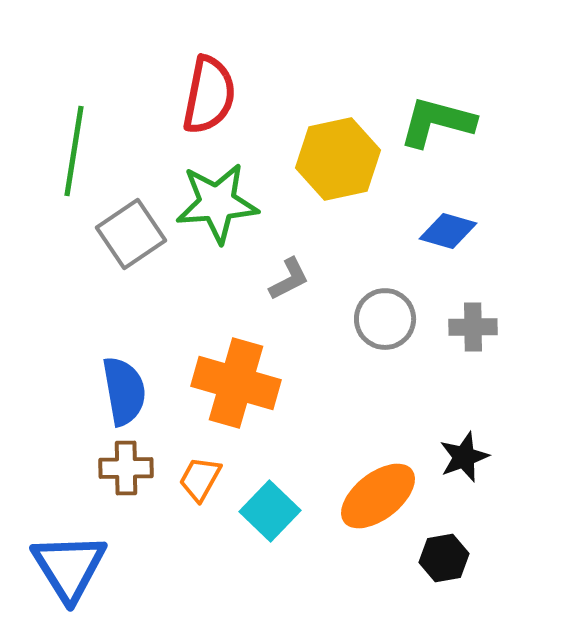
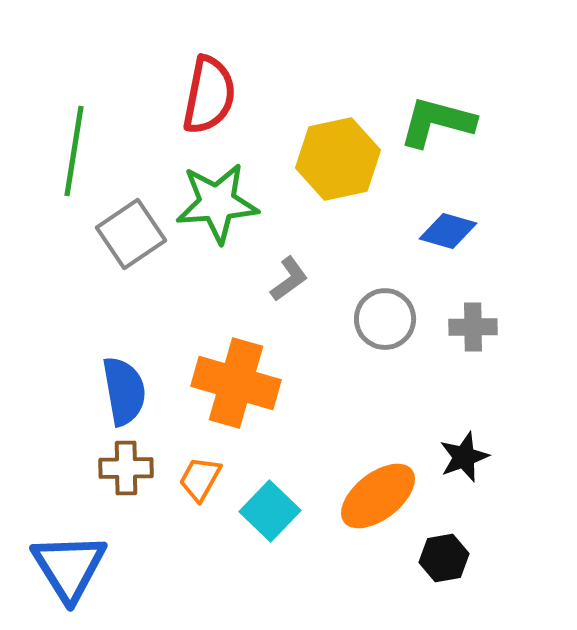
gray L-shape: rotated 9 degrees counterclockwise
